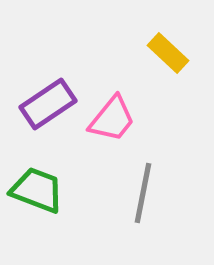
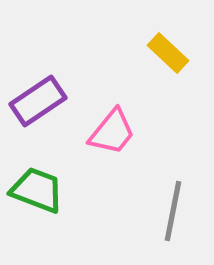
purple rectangle: moved 10 px left, 3 px up
pink trapezoid: moved 13 px down
gray line: moved 30 px right, 18 px down
